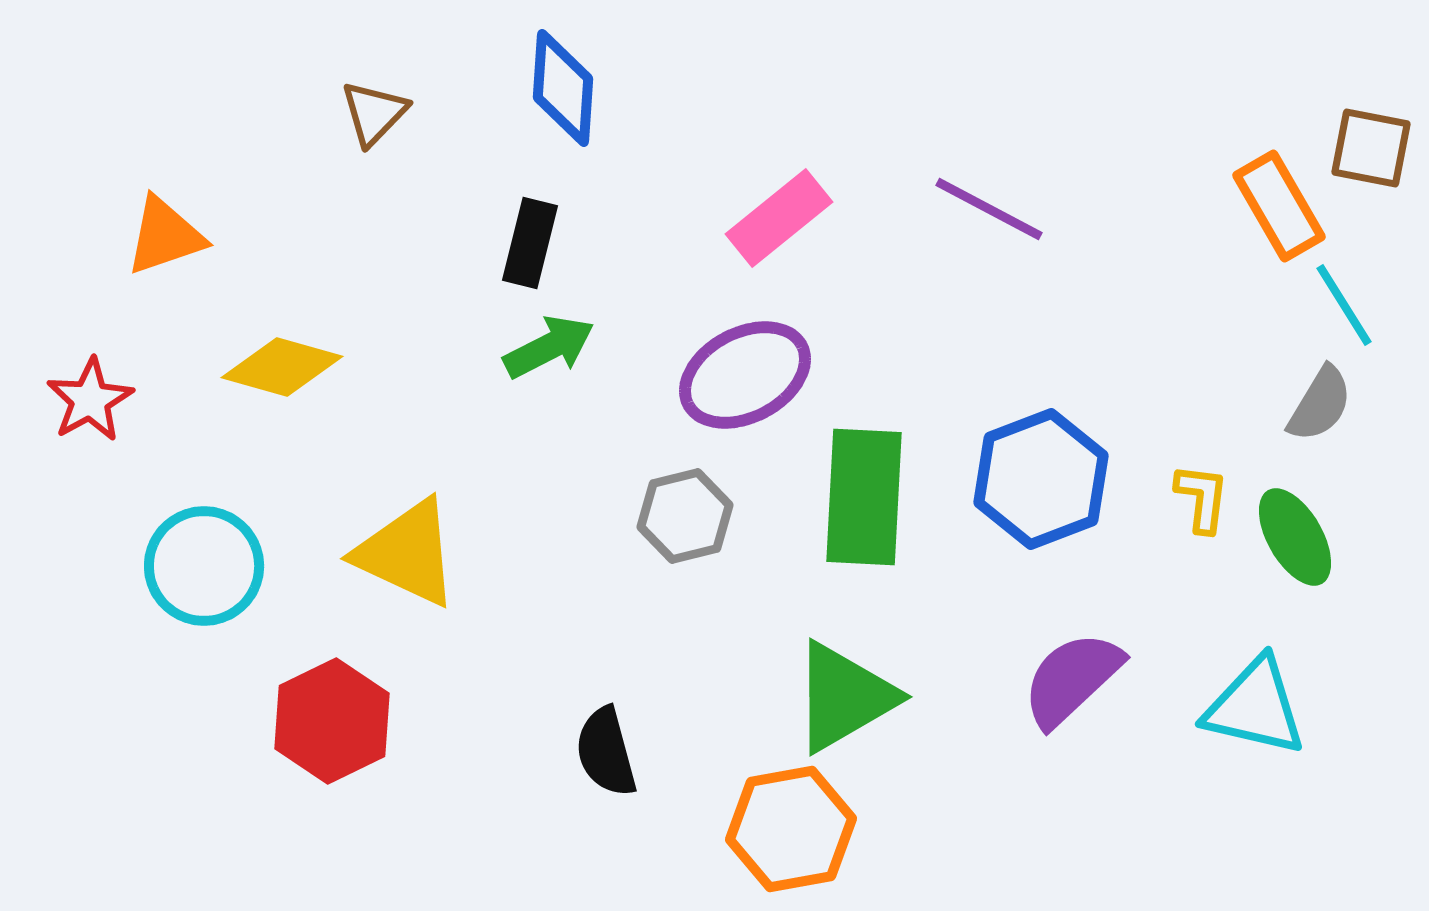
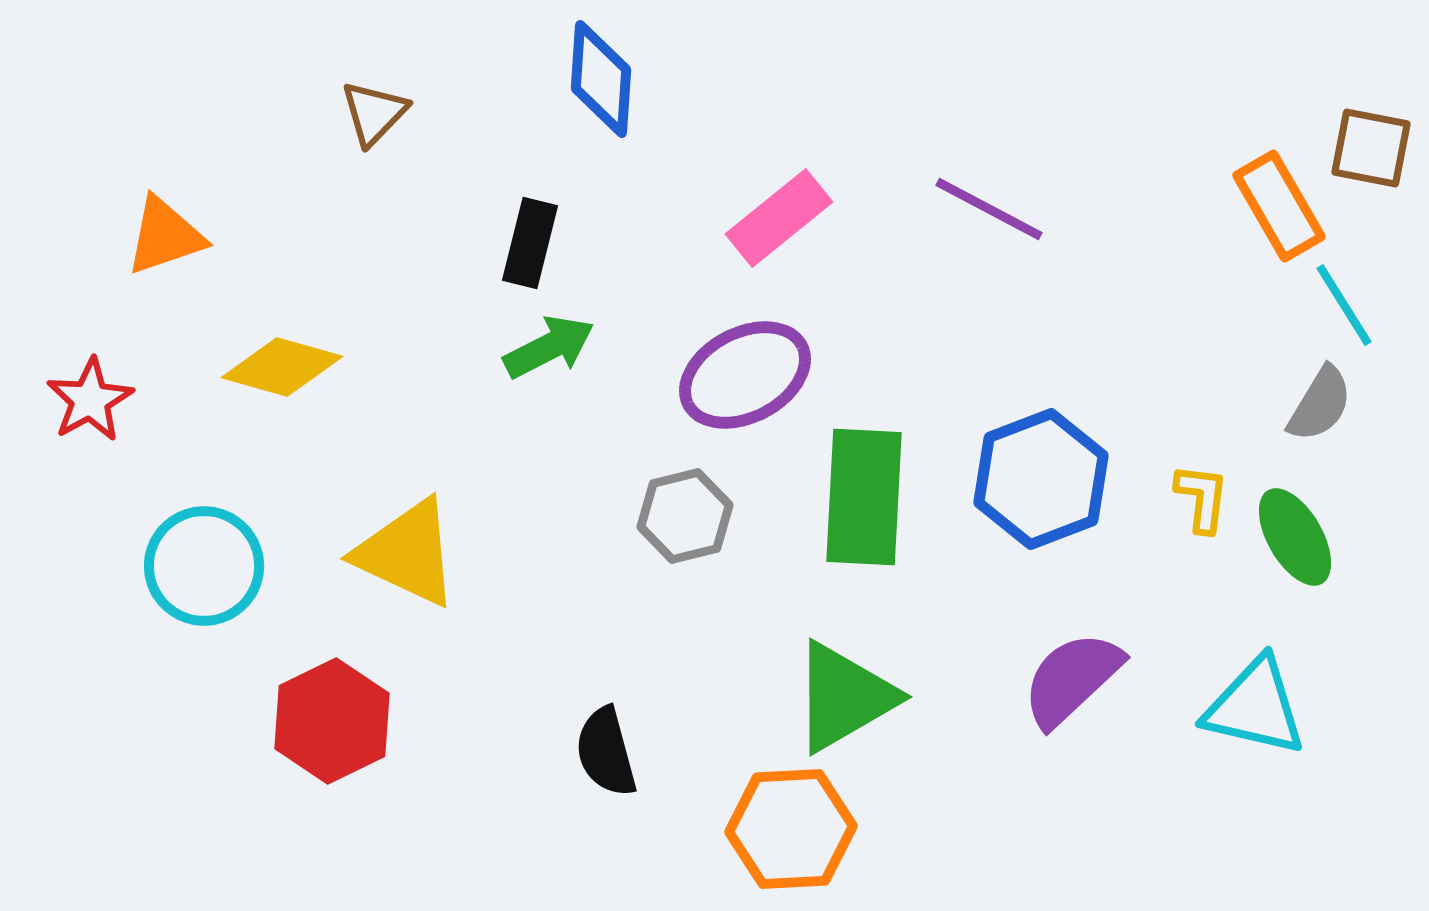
blue diamond: moved 38 px right, 9 px up
orange hexagon: rotated 7 degrees clockwise
